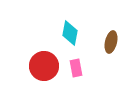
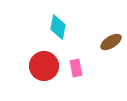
cyan diamond: moved 12 px left, 6 px up
brown ellipse: rotated 45 degrees clockwise
